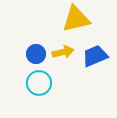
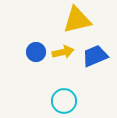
yellow triangle: moved 1 px right, 1 px down
blue circle: moved 2 px up
cyan circle: moved 25 px right, 18 px down
